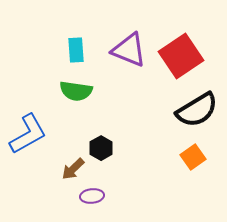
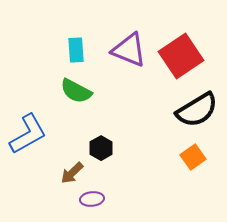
green semicircle: rotated 20 degrees clockwise
brown arrow: moved 1 px left, 4 px down
purple ellipse: moved 3 px down
